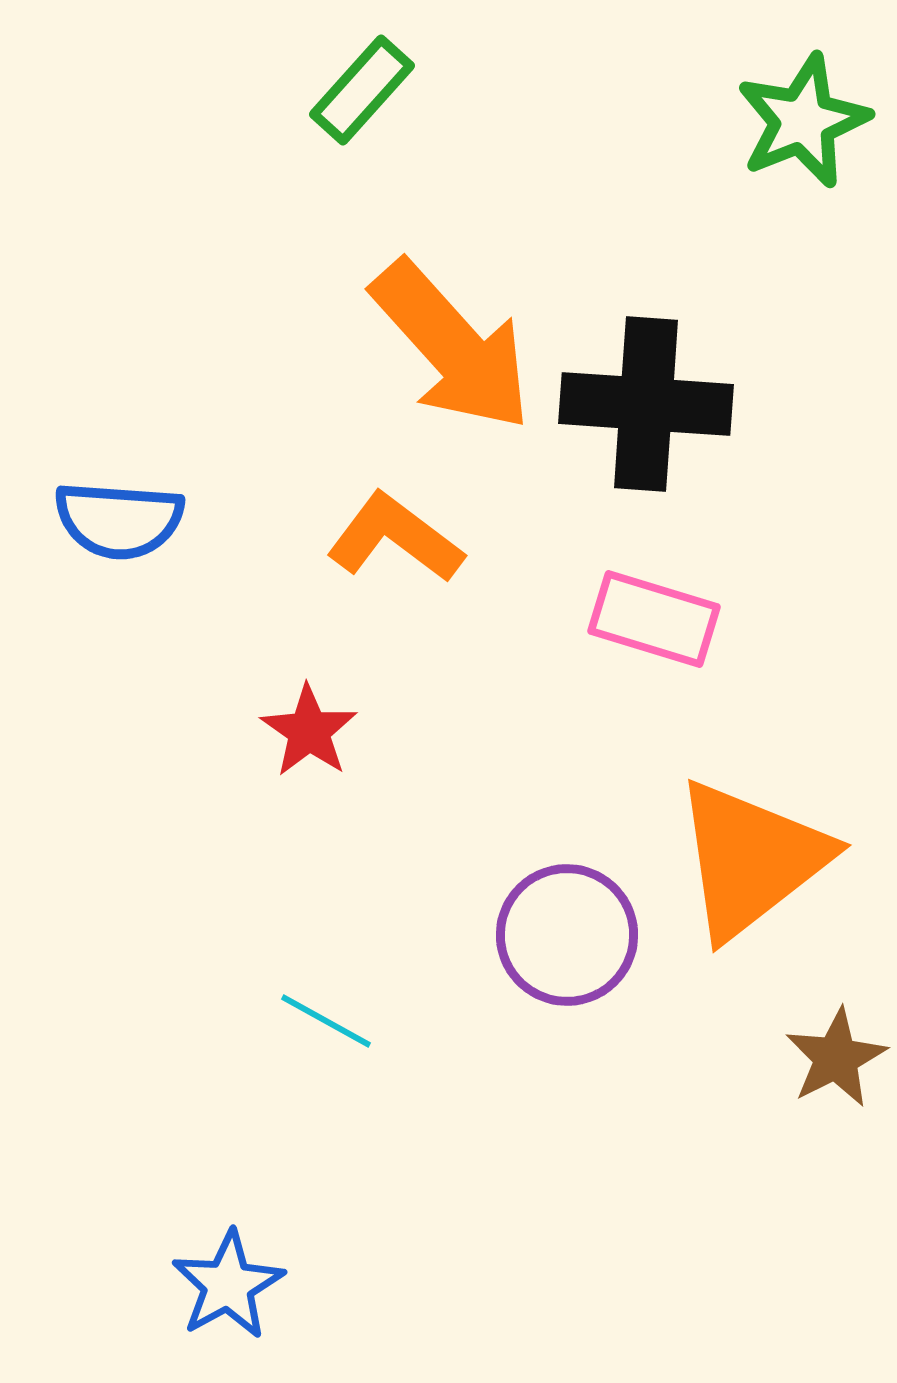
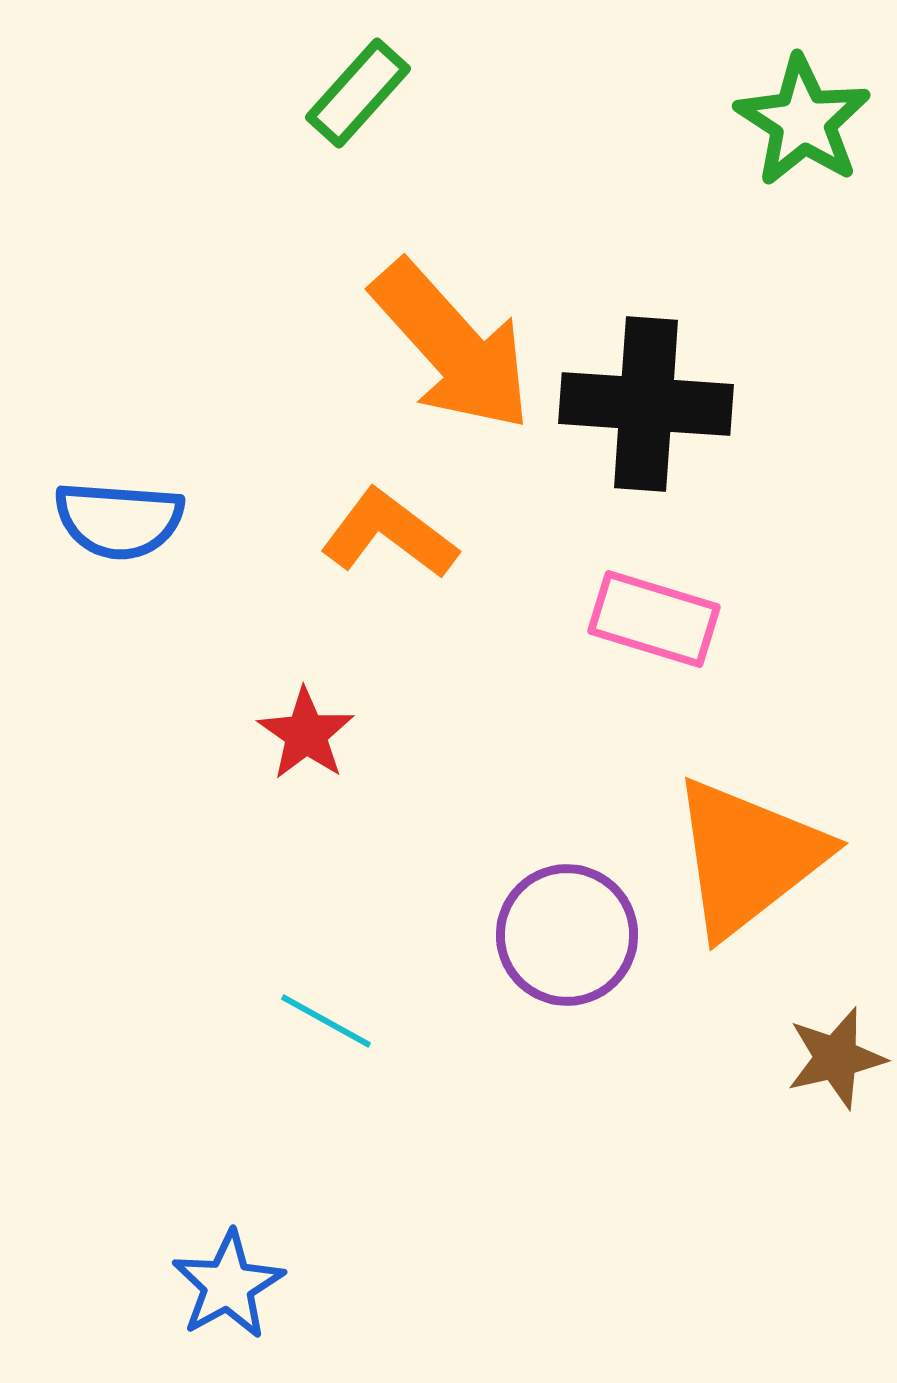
green rectangle: moved 4 px left, 3 px down
green star: rotated 17 degrees counterclockwise
orange L-shape: moved 6 px left, 4 px up
red star: moved 3 px left, 3 px down
orange triangle: moved 3 px left, 2 px up
brown star: rotated 14 degrees clockwise
